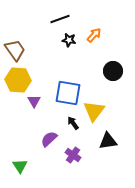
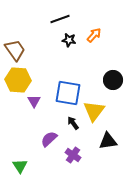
black circle: moved 9 px down
